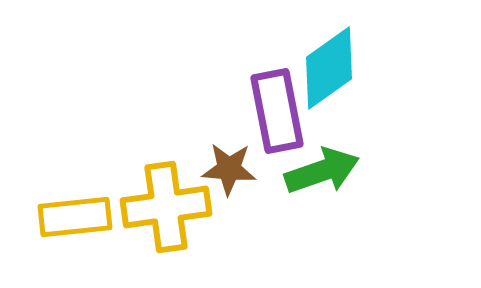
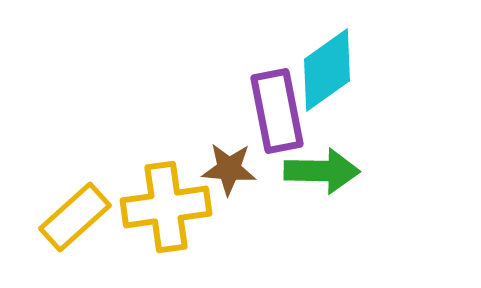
cyan diamond: moved 2 px left, 2 px down
green arrow: rotated 20 degrees clockwise
yellow rectangle: rotated 36 degrees counterclockwise
